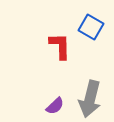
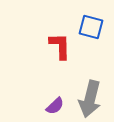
blue square: rotated 15 degrees counterclockwise
